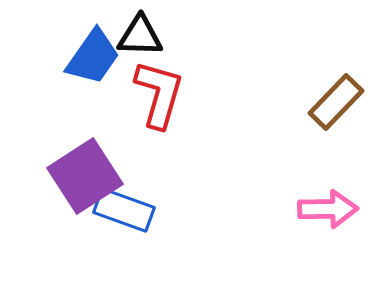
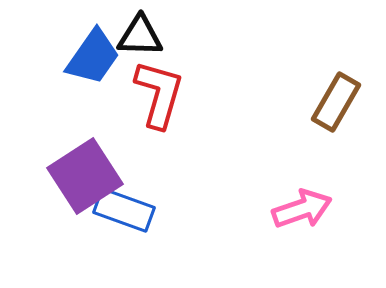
brown rectangle: rotated 14 degrees counterclockwise
pink arrow: moved 26 px left; rotated 18 degrees counterclockwise
